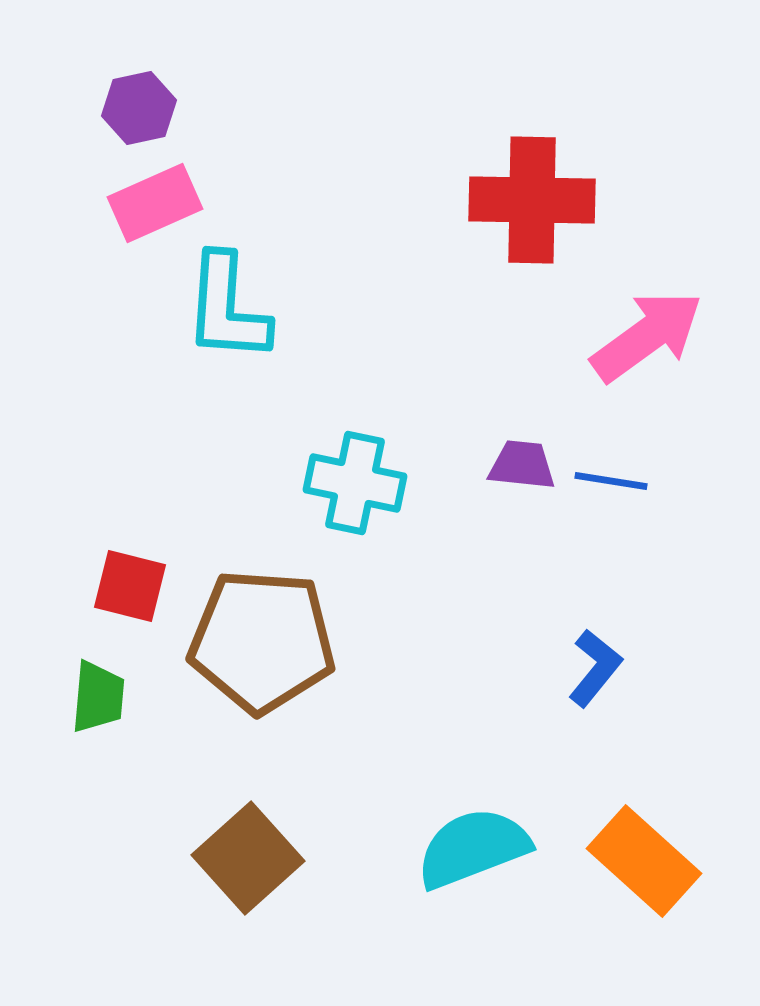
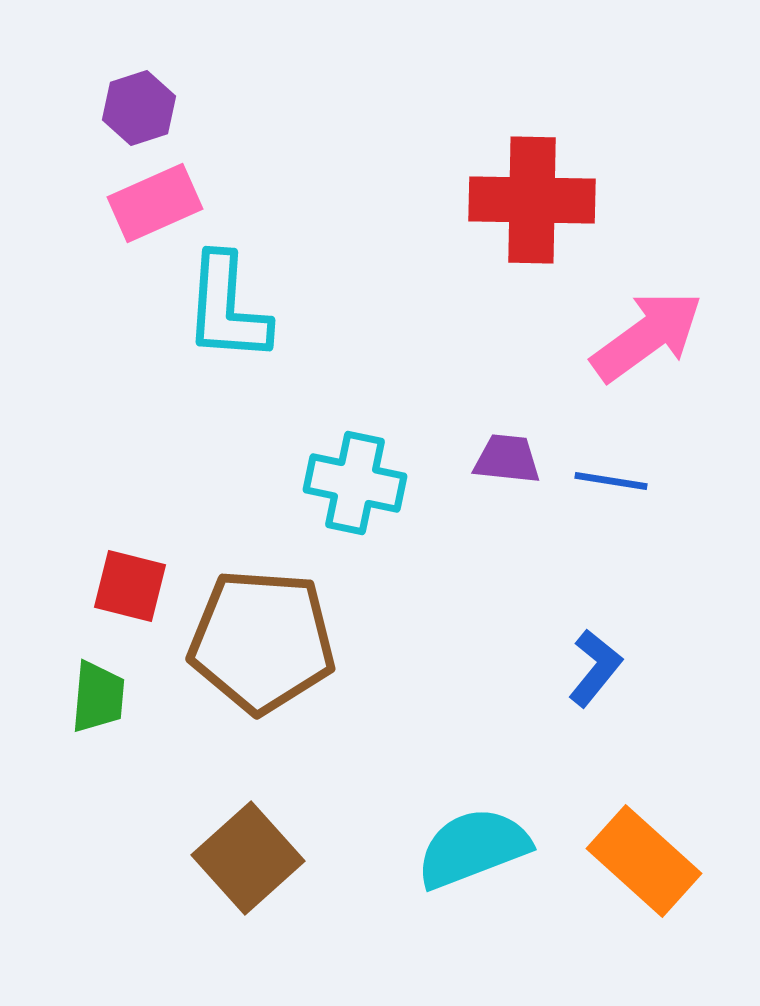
purple hexagon: rotated 6 degrees counterclockwise
purple trapezoid: moved 15 px left, 6 px up
